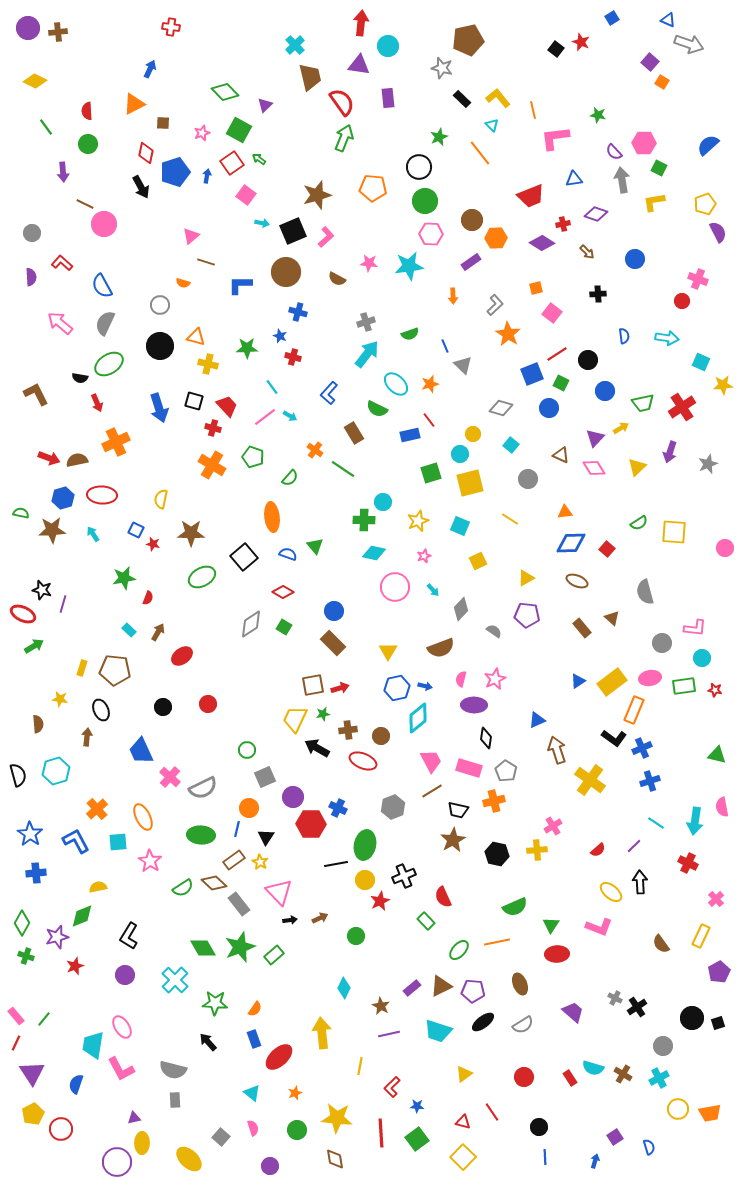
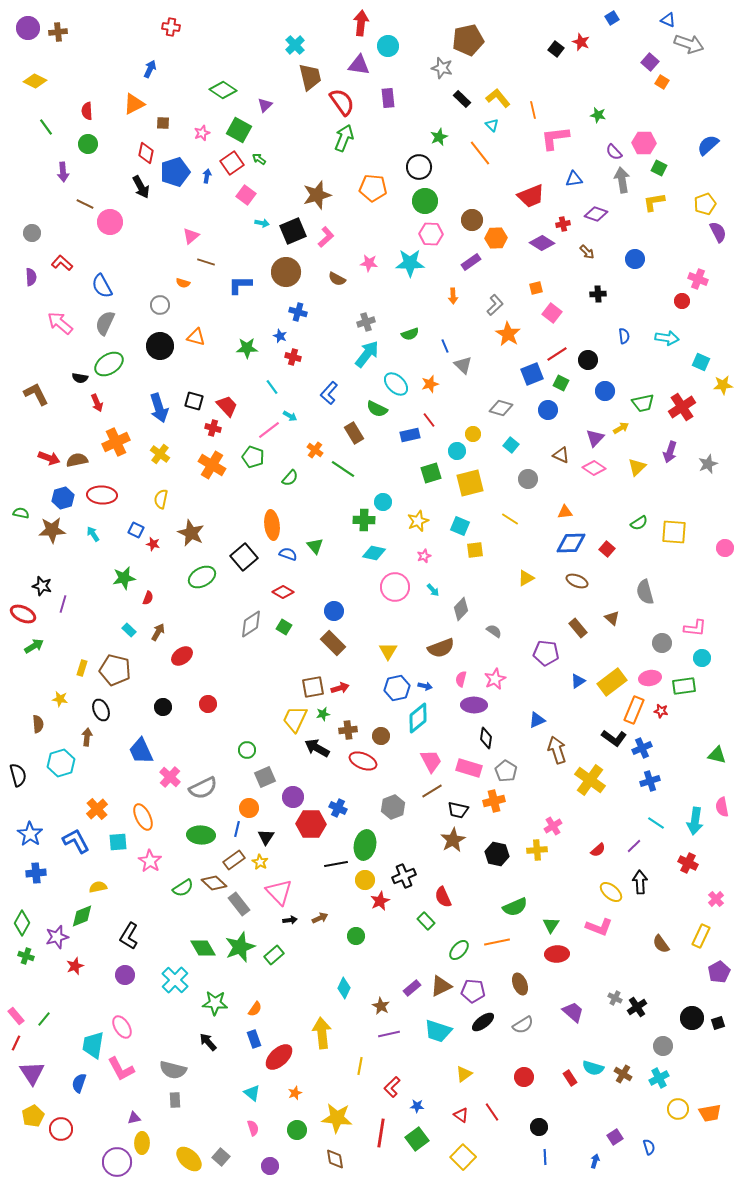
green diamond at (225, 92): moved 2 px left, 2 px up; rotated 12 degrees counterclockwise
pink circle at (104, 224): moved 6 px right, 2 px up
cyan star at (409, 266): moved 1 px right, 3 px up; rotated 8 degrees clockwise
yellow cross at (208, 364): moved 48 px left, 90 px down; rotated 24 degrees clockwise
blue circle at (549, 408): moved 1 px left, 2 px down
pink line at (265, 417): moved 4 px right, 13 px down
cyan circle at (460, 454): moved 3 px left, 3 px up
pink diamond at (594, 468): rotated 25 degrees counterclockwise
orange ellipse at (272, 517): moved 8 px down
brown star at (191, 533): rotated 24 degrees clockwise
yellow square at (478, 561): moved 3 px left, 11 px up; rotated 18 degrees clockwise
black star at (42, 590): moved 4 px up
purple pentagon at (527, 615): moved 19 px right, 38 px down
brown rectangle at (582, 628): moved 4 px left
brown pentagon at (115, 670): rotated 8 degrees clockwise
brown square at (313, 685): moved 2 px down
red star at (715, 690): moved 54 px left, 21 px down
cyan hexagon at (56, 771): moved 5 px right, 8 px up
blue semicircle at (76, 1084): moved 3 px right, 1 px up
yellow pentagon at (33, 1114): moved 2 px down
red triangle at (463, 1122): moved 2 px left, 7 px up; rotated 21 degrees clockwise
red line at (381, 1133): rotated 12 degrees clockwise
gray square at (221, 1137): moved 20 px down
